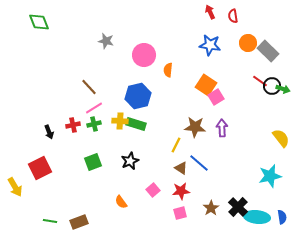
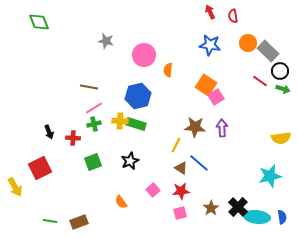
black circle at (272, 86): moved 8 px right, 15 px up
brown line at (89, 87): rotated 36 degrees counterclockwise
red cross at (73, 125): moved 13 px down; rotated 16 degrees clockwise
yellow semicircle at (281, 138): rotated 120 degrees clockwise
